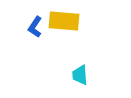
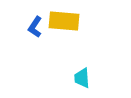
cyan trapezoid: moved 2 px right, 3 px down
